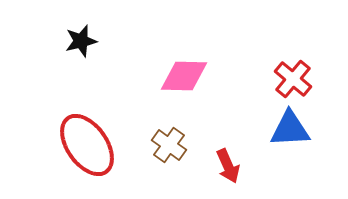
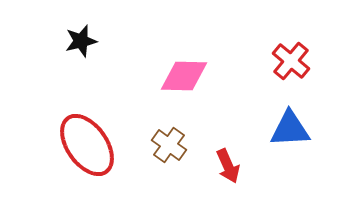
red cross: moved 2 px left, 18 px up
